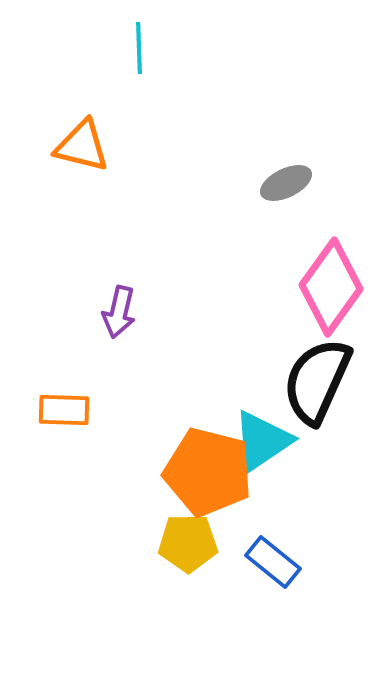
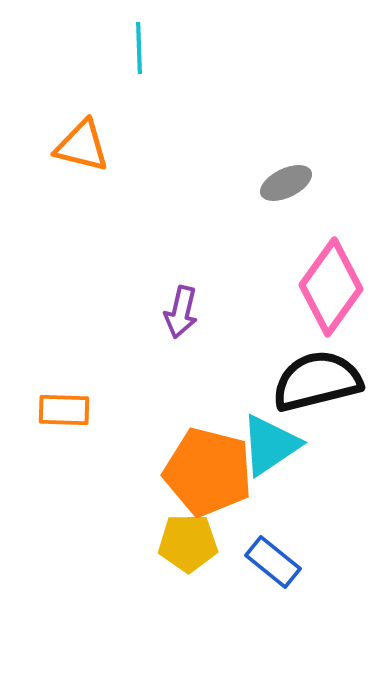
purple arrow: moved 62 px right
black semicircle: rotated 52 degrees clockwise
cyan triangle: moved 8 px right, 4 px down
